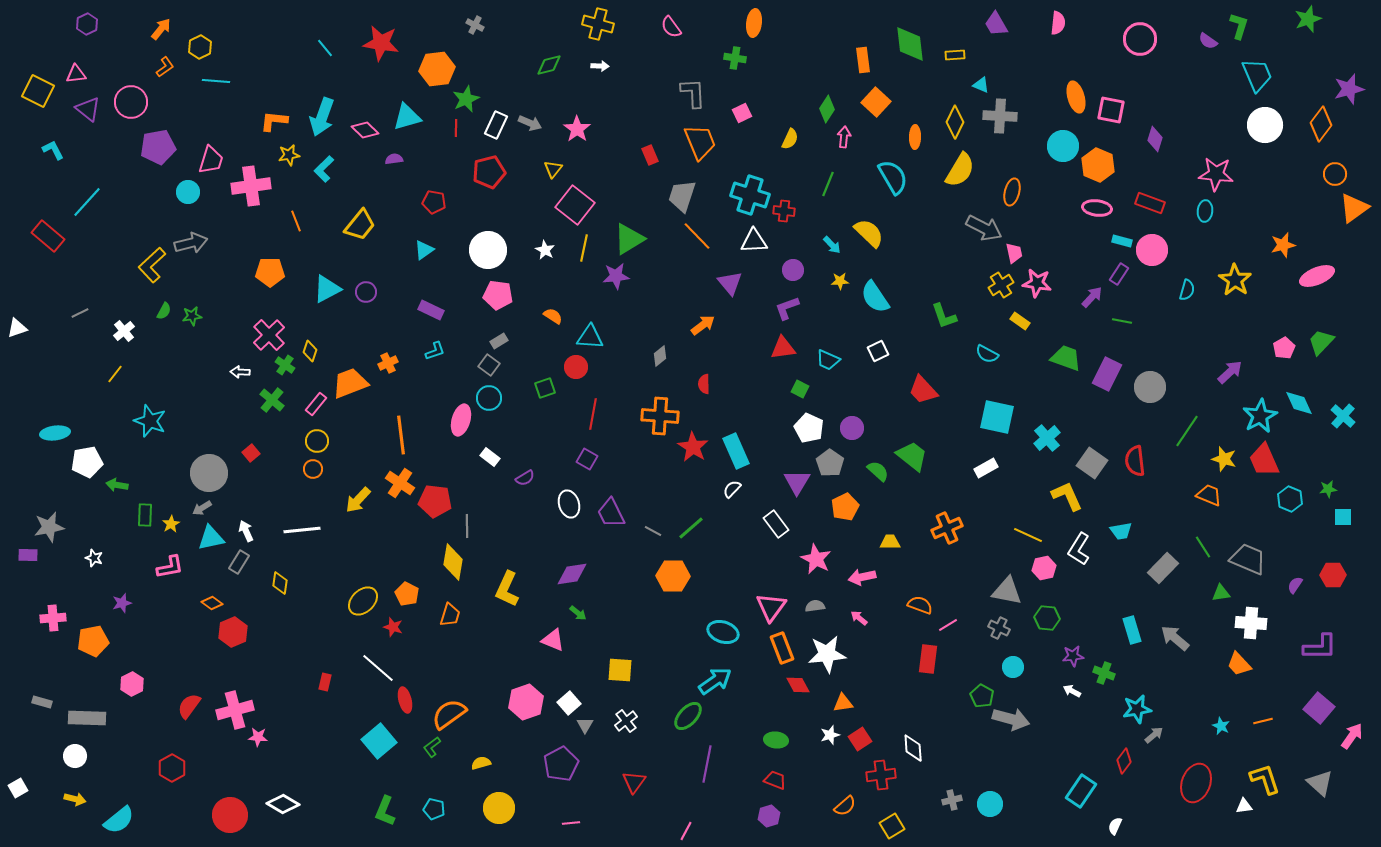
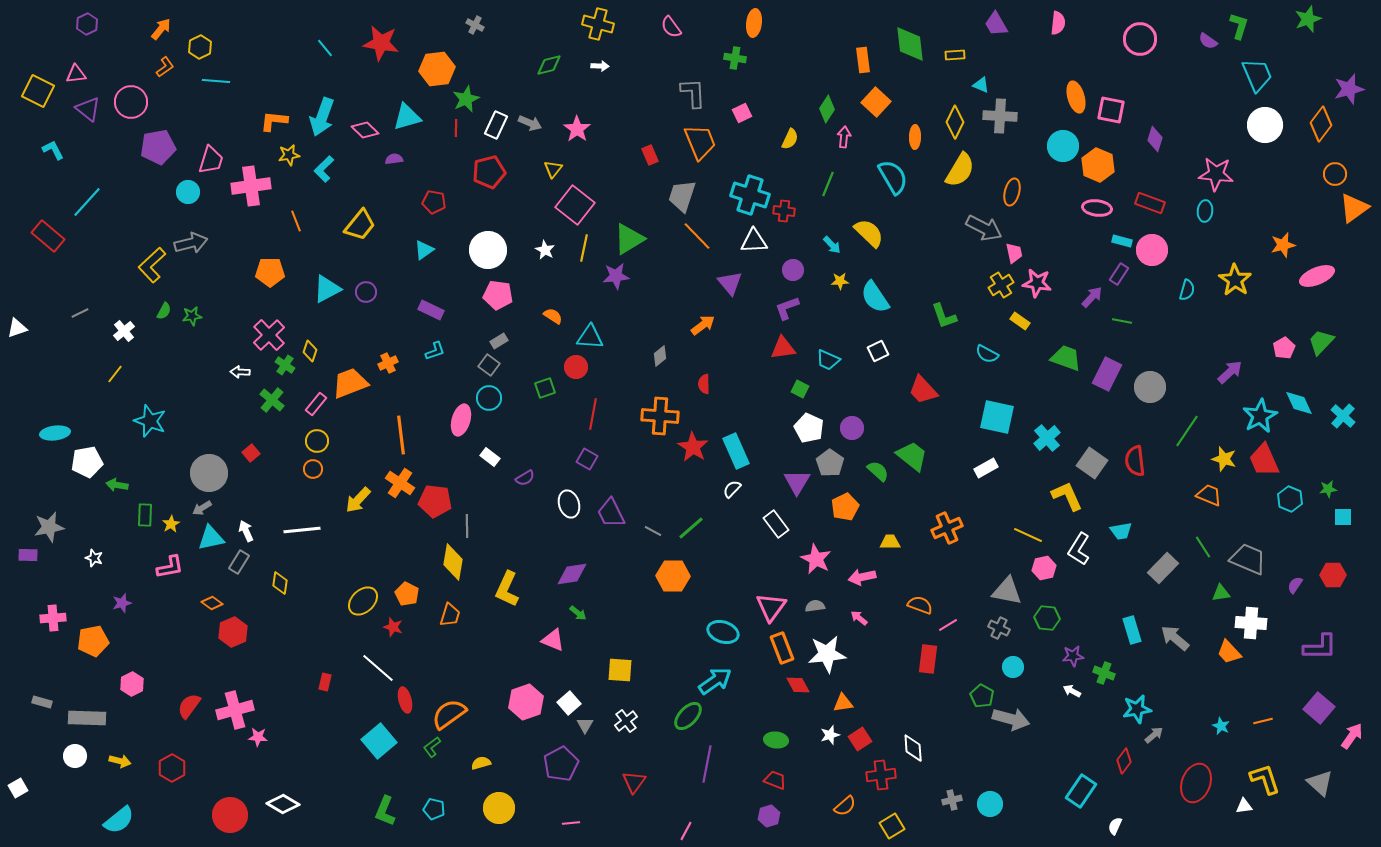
orange trapezoid at (1239, 664): moved 10 px left, 12 px up
yellow arrow at (75, 799): moved 45 px right, 38 px up
